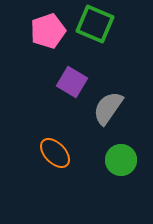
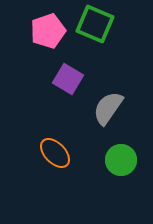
purple square: moved 4 px left, 3 px up
